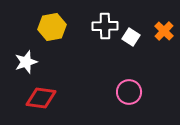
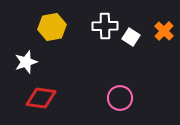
pink circle: moved 9 px left, 6 px down
